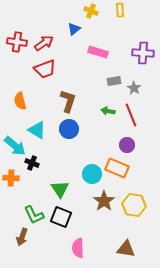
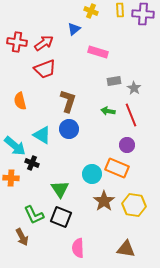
purple cross: moved 39 px up
cyan triangle: moved 5 px right, 5 px down
brown arrow: rotated 48 degrees counterclockwise
